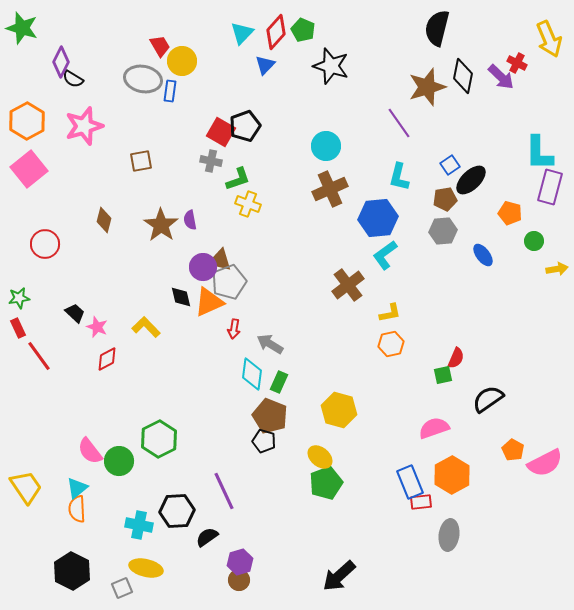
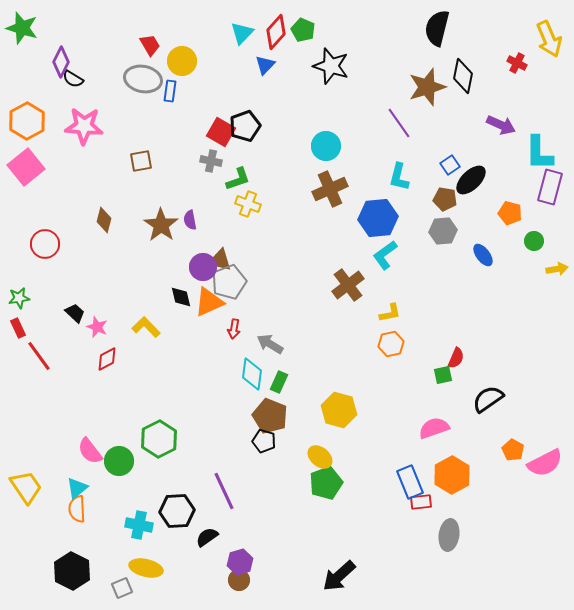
red trapezoid at (160, 46): moved 10 px left, 1 px up
purple arrow at (501, 77): moved 48 px down; rotated 20 degrees counterclockwise
pink star at (84, 126): rotated 21 degrees clockwise
pink square at (29, 169): moved 3 px left, 2 px up
brown pentagon at (445, 199): rotated 20 degrees clockwise
